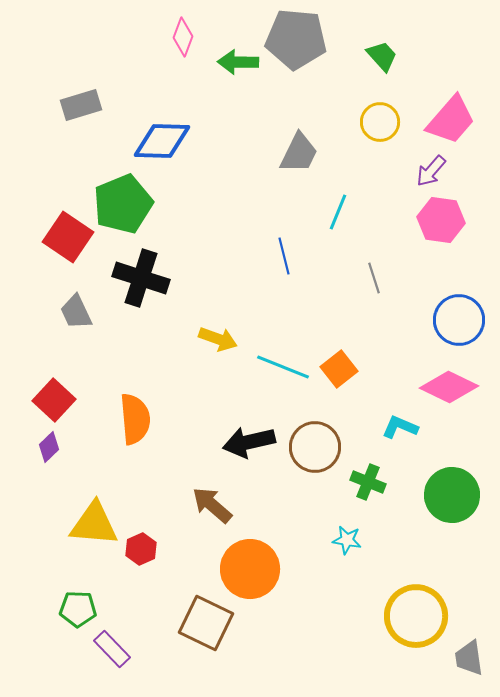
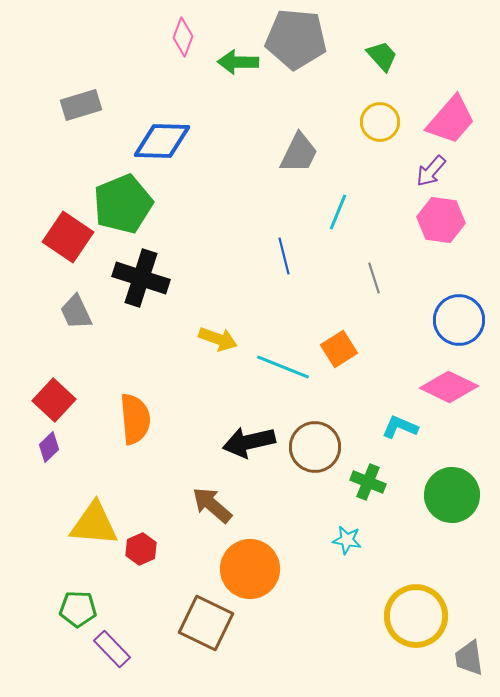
orange square at (339, 369): moved 20 px up; rotated 6 degrees clockwise
